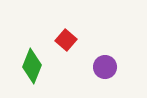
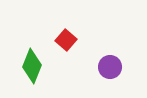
purple circle: moved 5 px right
